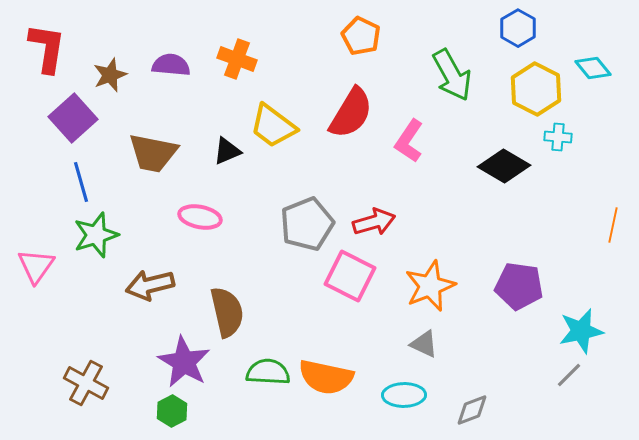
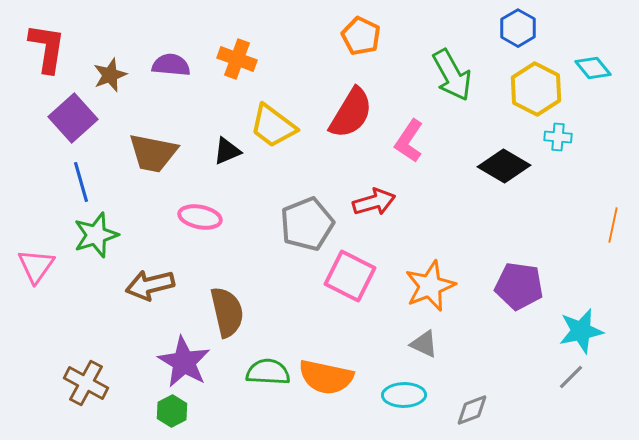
red arrow: moved 20 px up
gray line: moved 2 px right, 2 px down
